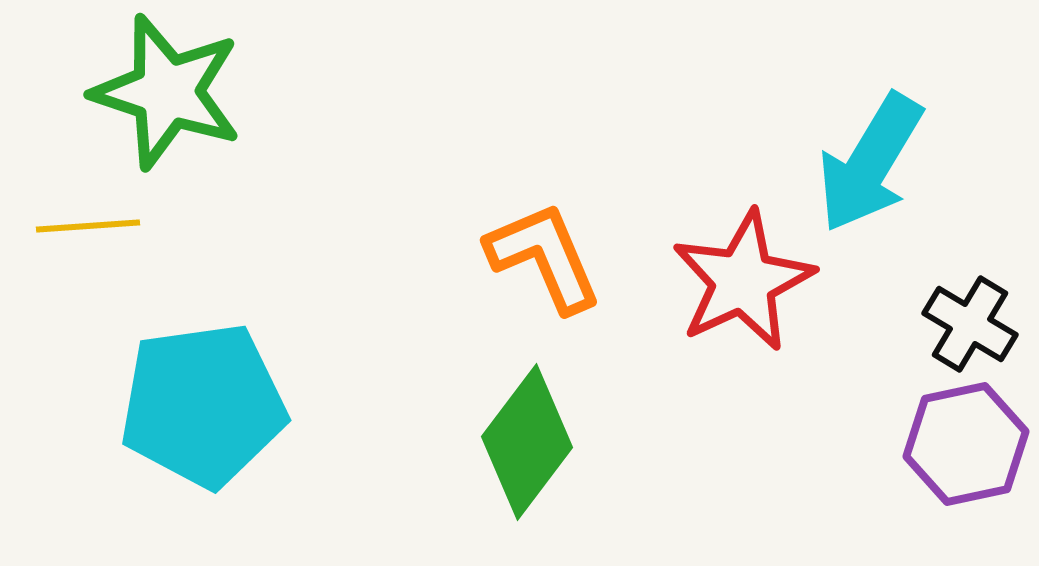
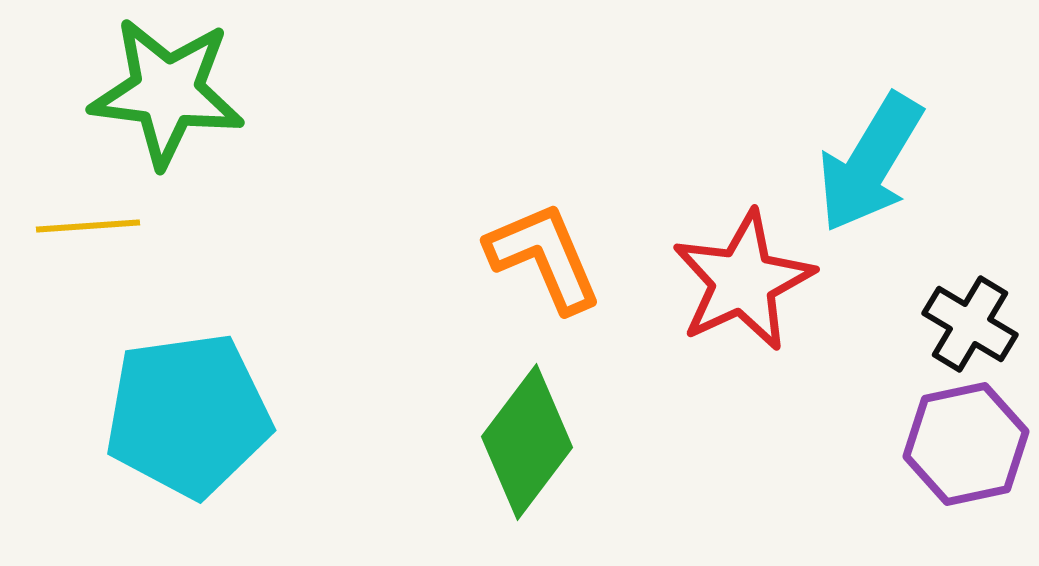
green star: rotated 11 degrees counterclockwise
cyan pentagon: moved 15 px left, 10 px down
